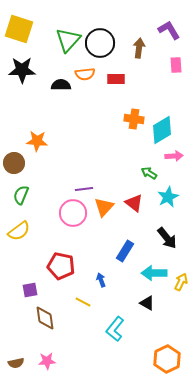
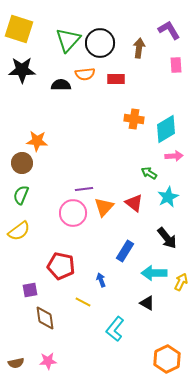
cyan diamond: moved 4 px right, 1 px up
brown circle: moved 8 px right
pink star: moved 1 px right
